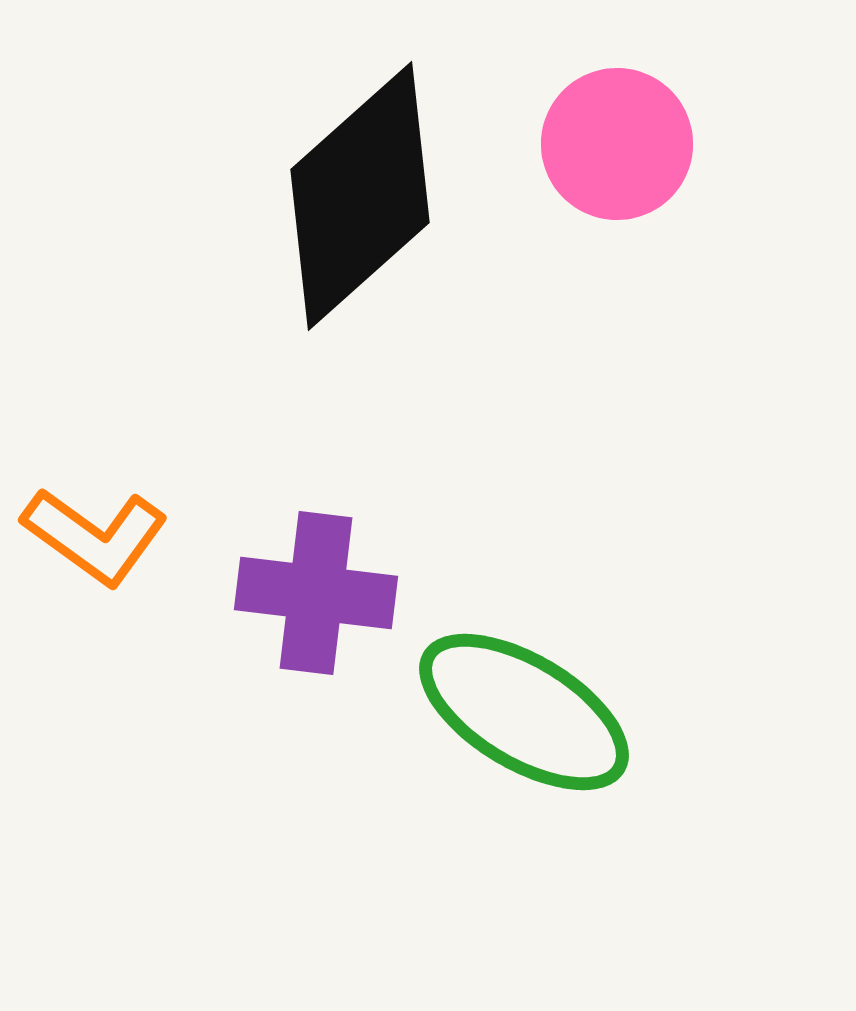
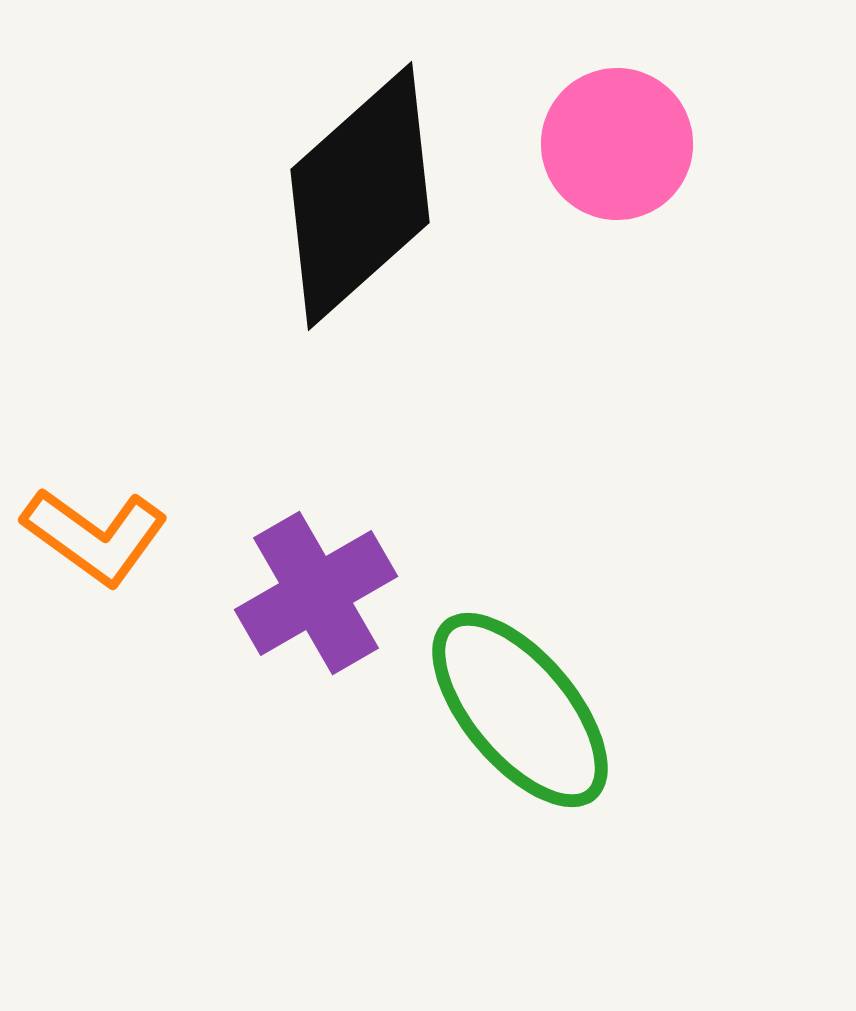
purple cross: rotated 37 degrees counterclockwise
green ellipse: moved 4 px left, 2 px up; rotated 19 degrees clockwise
